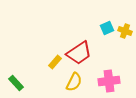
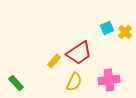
yellow cross: moved 1 px down; rotated 24 degrees clockwise
yellow rectangle: moved 1 px left, 1 px up
pink cross: moved 1 px up
